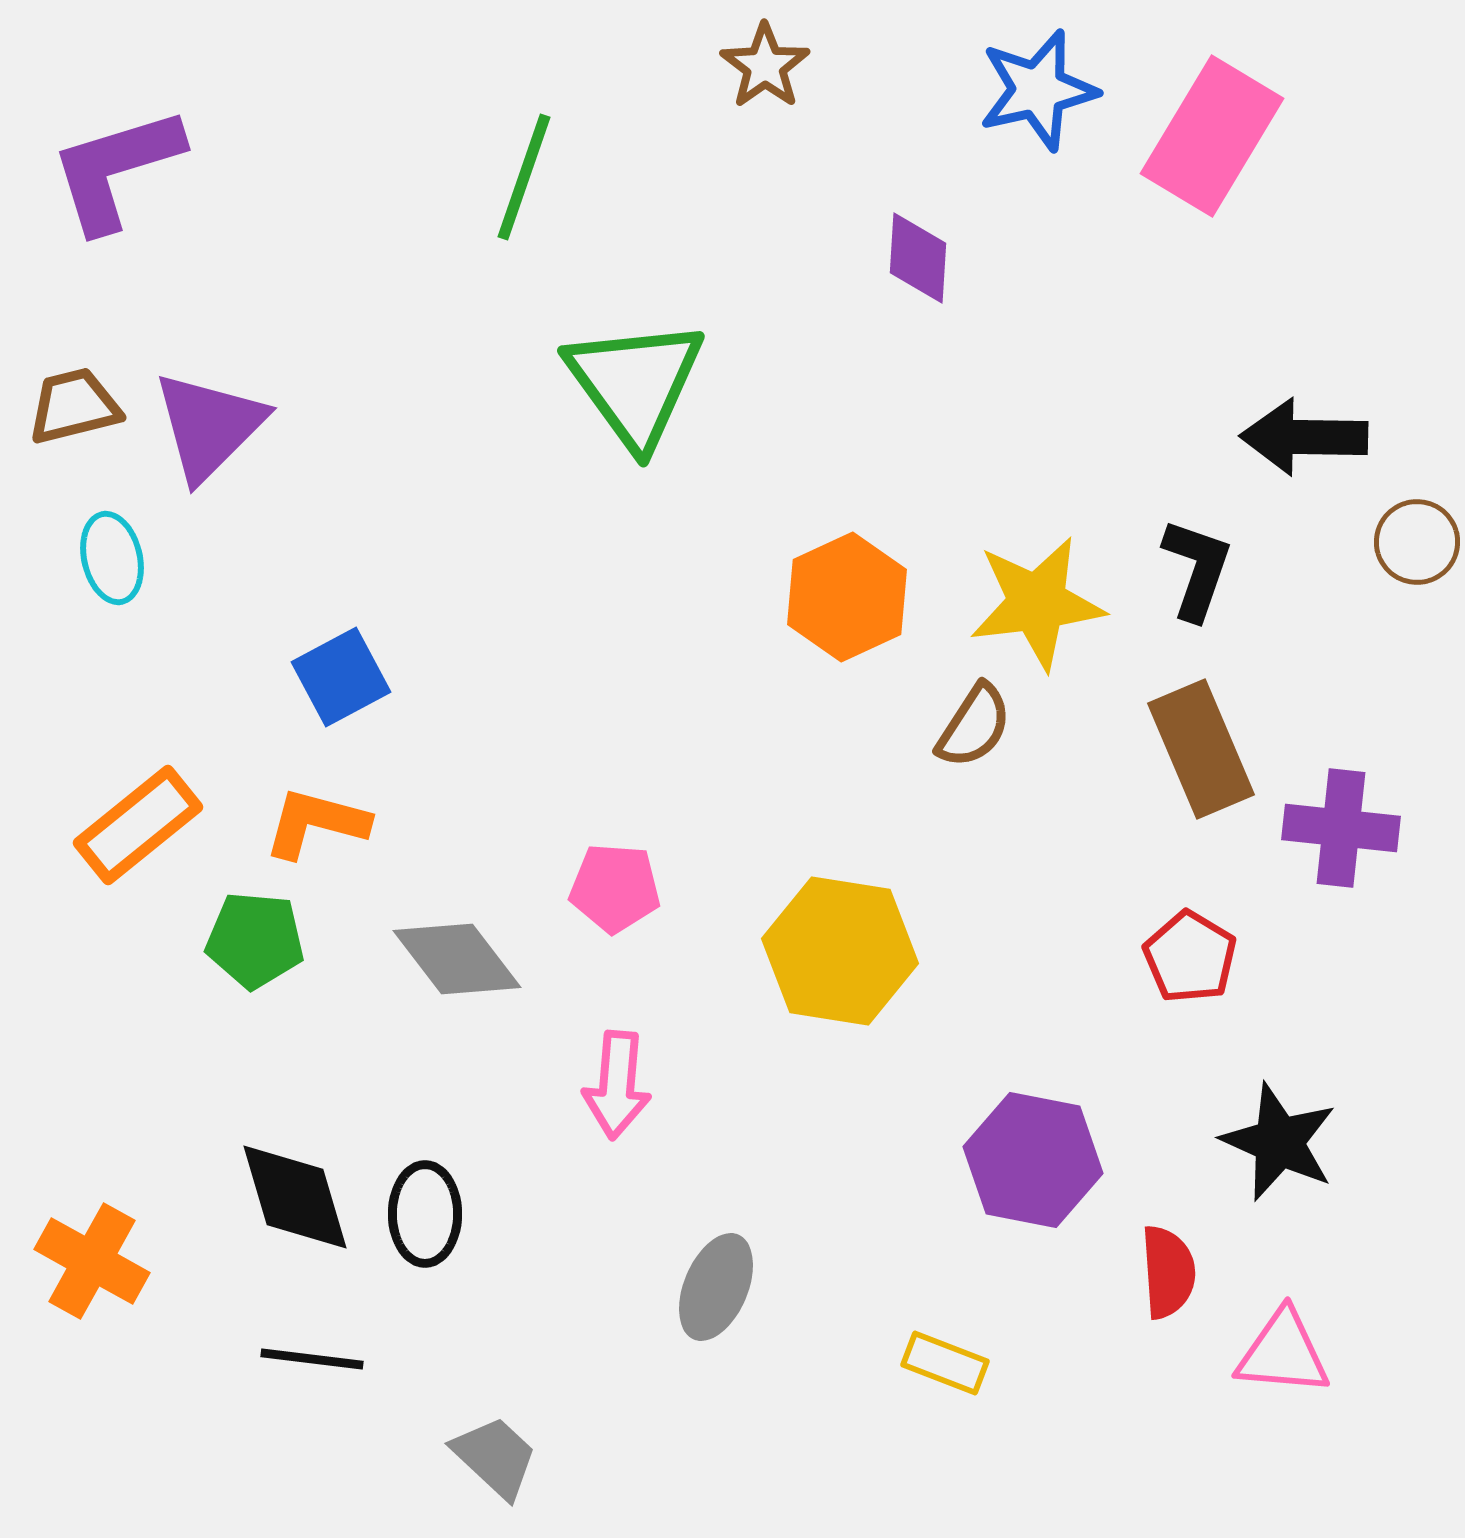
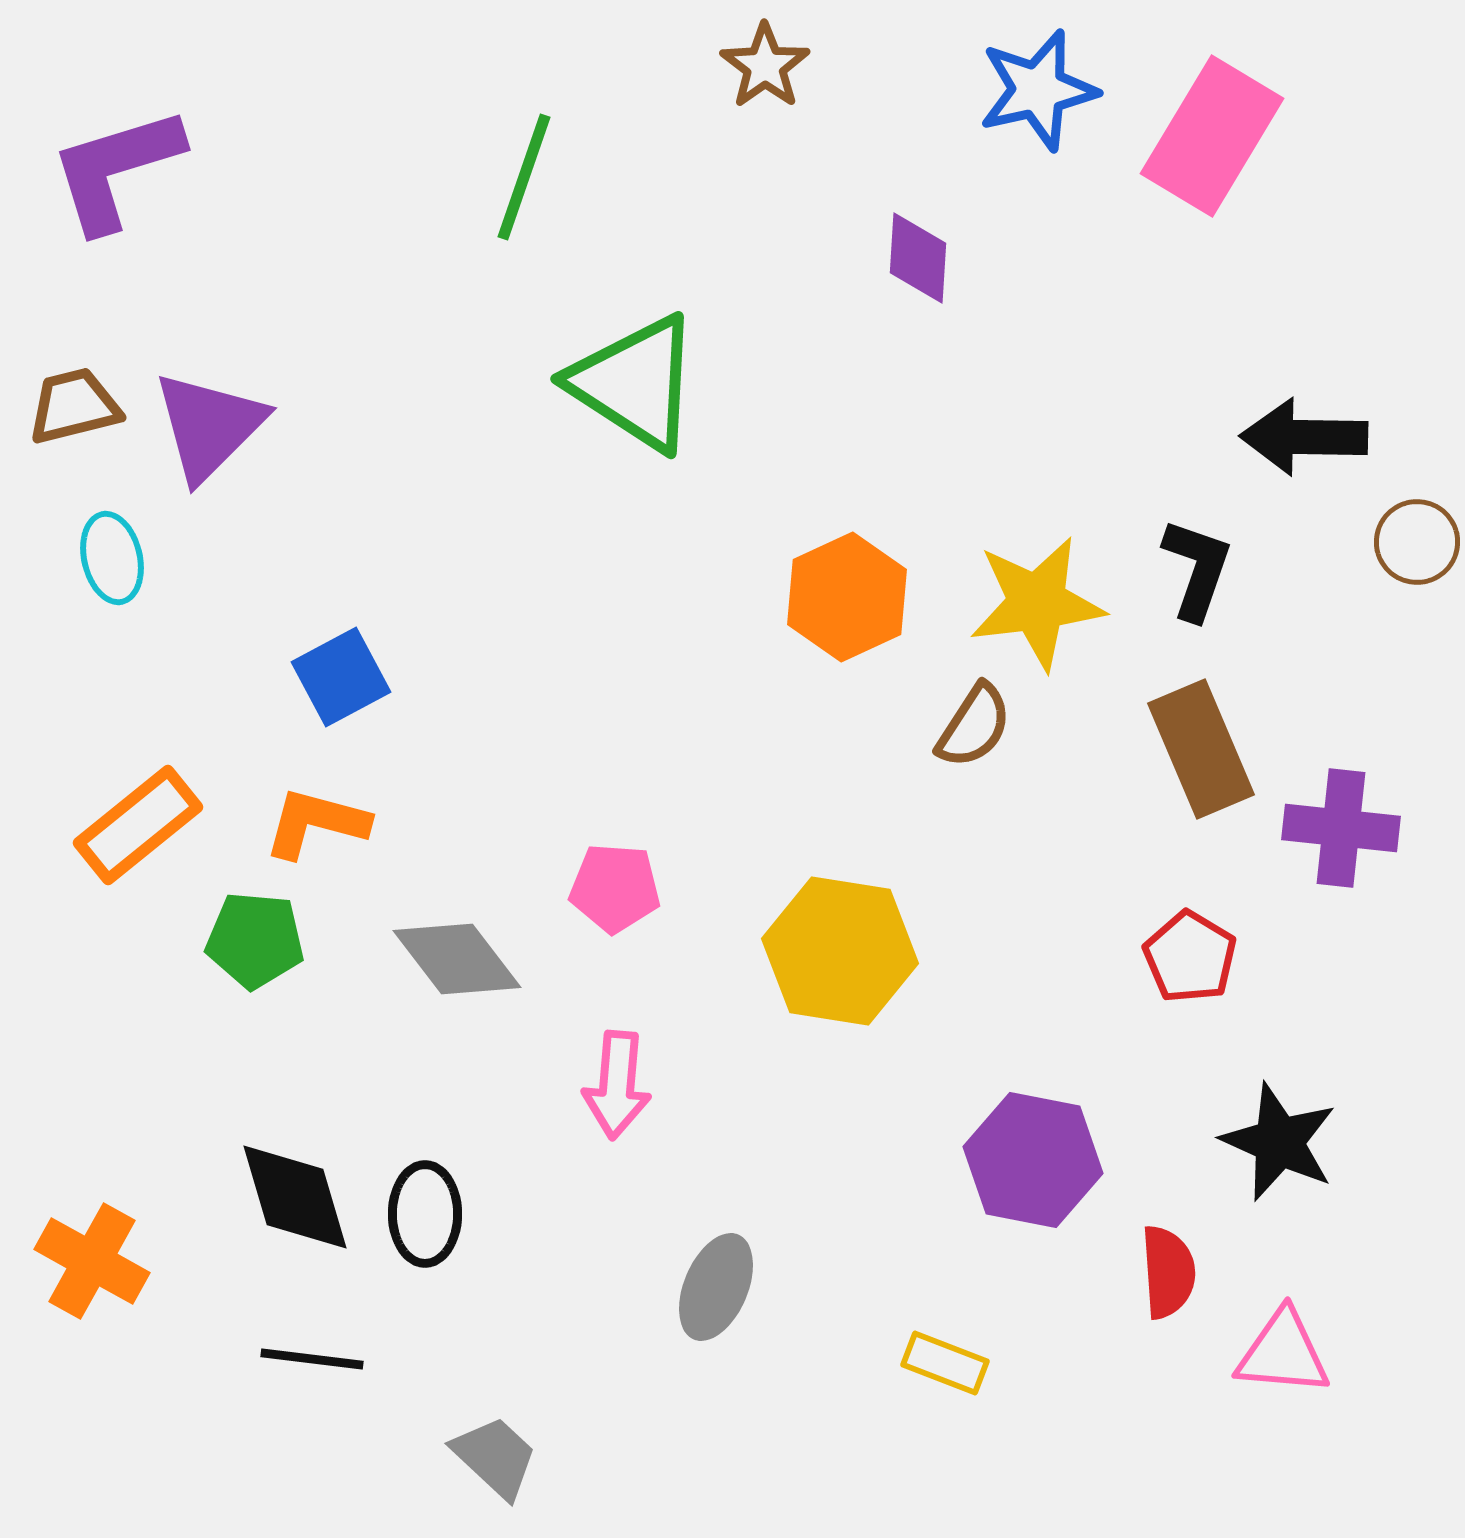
green triangle: rotated 21 degrees counterclockwise
